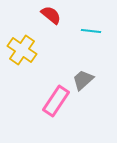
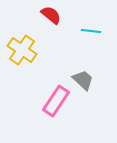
gray trapezoid: rotated 85 degrees clockwise
